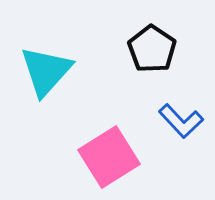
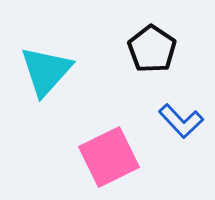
pink square: rotated 6 degrees clockwise
